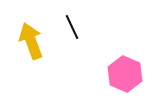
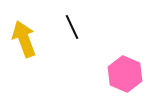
yellow arrow: moved 7 px left, 2 px up
